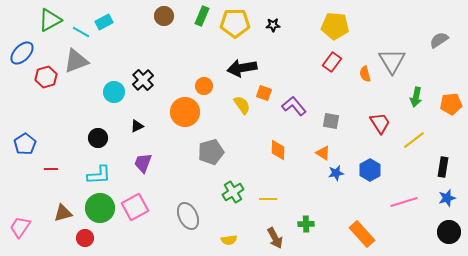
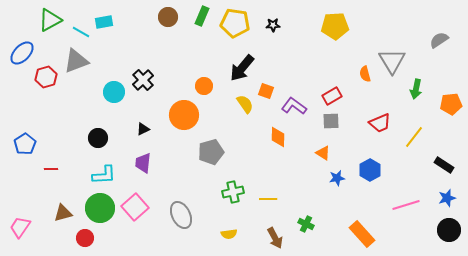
brown circle at (164, 16): moved 4 px right, 1 px down
cyan rectangle at (104, 22): rotated 18 degrees clockwise
yellow pentagon at (235, 23): rotated 8 degrees clockwise
yellow pentagon at (335, 26): rotated 8 degrees counterclockwise
red rectangle at (332, 62): moved 34 px down; rotated 24 degrees clockwise
black arrow at (242, 68): rotated 40 degrees counterclockwise
orange square at (264, 93): moved 2 px right, 2 px up
green arrow at (416, 97): moved 8 px up
yellow semicircle at (242, 105): moved 3 px right, 1 px up
purple L-shape at (294, 106): rotated 15 degrees counterclockwise
orange circle at (185, 112): moved 1 px left, 3 px down
gray square at (331, 121): rotated 12 degrees counterclockwise
red trapezoid at (380, 123): rotated 100 degrees clockwise
black triangle at (137, 126): moved 6 px right, 3 px down
yellow line at (414, 140): moved 3 px up; rotated 15 degrees counterclockwise
orange diamond at (278, 150): moved 13 px up
purple trapezoid at (143, 163): rotated 15 degrees counterclockwise
black rectangle at (443, 167): moved 1 px right, 2 px up; rotated 66 degrees counterclockwise
blue star at (336, 173): moved 1 px right, 5 px down
cyan L-shape at (99, 175): moved 5 px right
green cross at (233, 192): rotated 20 degrees clockwise
pink line at (404, 202): moved 2 px right, 3 px down
pink square at (135, 207): rotated 12 degrees counterclockwise
gray ellipse at (188, 216): moved 7 px left, 1 px up
green cross at (306, 224): rotated 28 degrees clockwise
black circle at (449, 232): moved 2 px up
yellow semicircle at (229, 240): moved 6 px up
